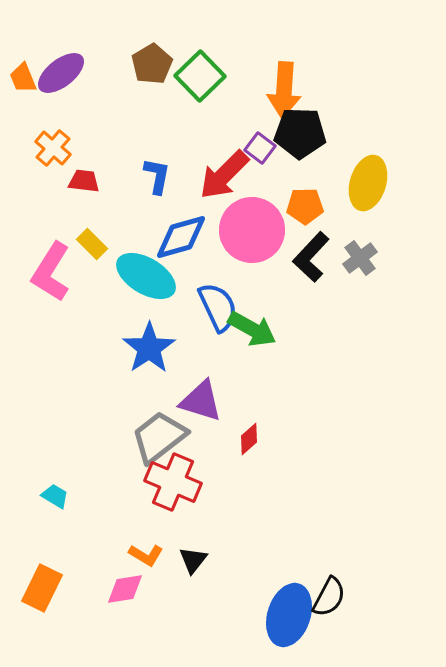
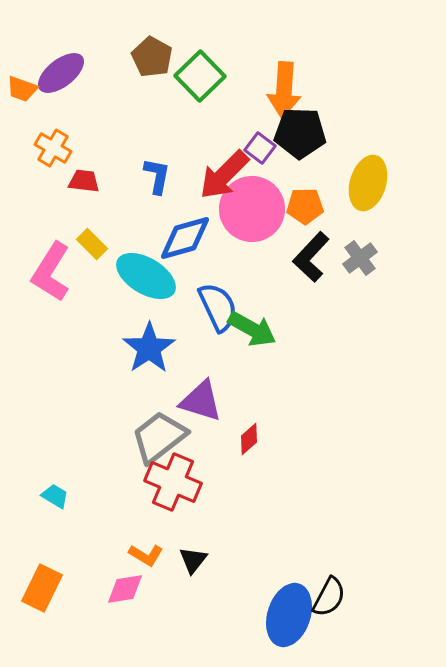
brown pentagon: moved 7 px up; rotated 12 degrees counterclockwise
orange trapezoid: moved 1 px left, 11 px down; rotated 48 degrees counterclockwise
orange cross: rotated 9 degrees counterclockwise
pink circle: moved 21 px up
blue diamond: moved 4 px right, 1 px down
